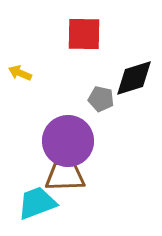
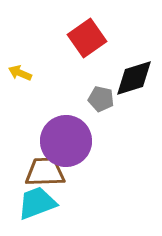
red square: moved 3 px right, 4 px down; rotated 36 degrees counterclockwise
purple circle: moved 2 px left
brown trapezoid: moved 20 px left, 4 px up
